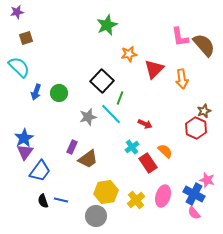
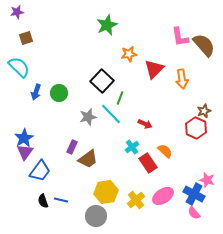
pink ellipse: rotated 40 degrees clockwise
